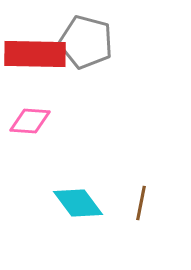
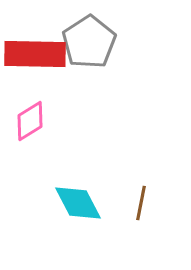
gray pentagon: moved 3 px right; rotated 24 degrees clockwise
pink diamond: rotated 36 degrees counterclockwise
cyan diamond: rotated 9 degrees clockwise
